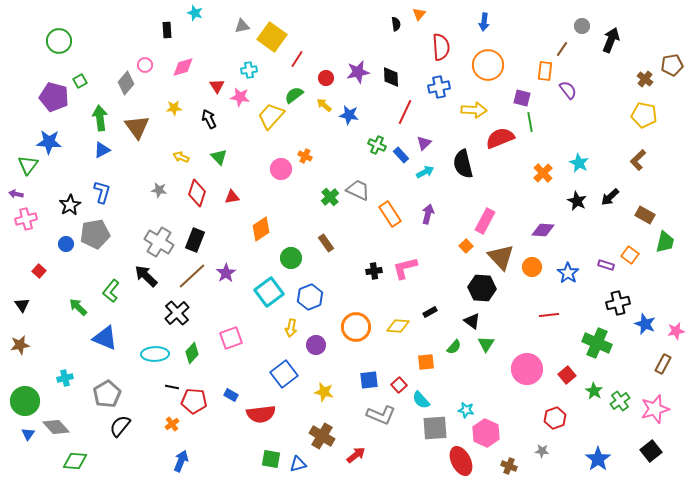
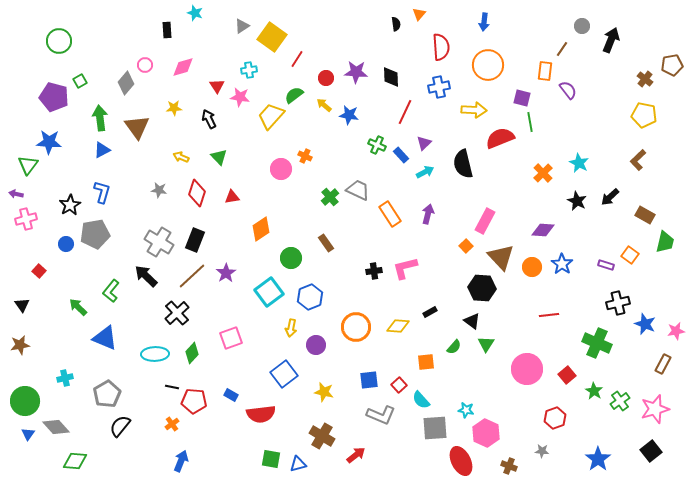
gray triangle at (242, 26): rotated 21 degrees counterclockwise
purple star at (358, 72): moved 2 px left; rotated 15 degrees clockwise
blue star at (568, 273): moved 6 px left, 9 px up
